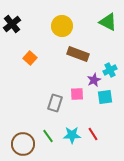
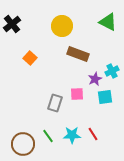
cyan cross: moved 2 px right, 1 px down
purple star: moved 1 px right, 1 px up
